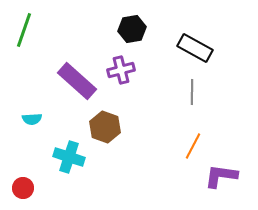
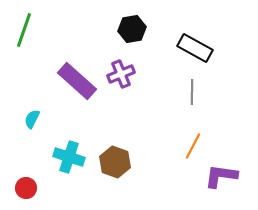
purple cross: moved 4 px down; rotated 8 degrees counterclockwise
cyan semicircle: rotated 120 degrees clockwise
brown hexagon: moved 10 px right, 35 px down
red circle: moved 3 px right
